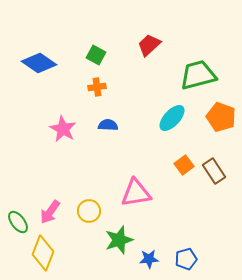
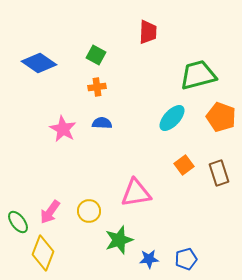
red trapezoid: moved 1 px left, 13 px up; rotated 135 degrees clockwise
blue semicircle: moved 6 px left, 2 px up
brown rectangle: moved 5 px right, 2 px down; rotated 15 degrees clockwise
